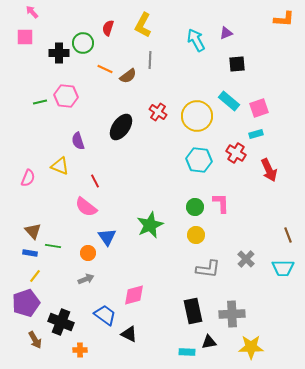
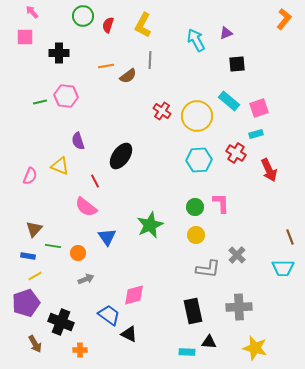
orange L-shape at (284, 19): rotated 55 degrees counterclockwise
red semicircle at (108, 28): moved 3 px up
green circle at (83, 43): moved 27 px up
orange line at (105, 69): moved 1 px right, 3 px up; rotated 35 degrees counterclockwise
red cross at (158, 112): moved 4 px right, 1 px up
black ellipse at (121, 127): moved 29 px down
cyan hexagon at (199, 160): rotated 10 degrees counterclockwise
pink semicircle at (28, 178): moved 2 px right, 2 px up
brown triangle at (33, 231): moved 1 px right, 2 px up; rotated 24 degrees clockwise
brown line at (288, 235): moved 2 px right, 2 px down
blue rectangle at (30, 253): moved 2 px left, 3 px down
orange circle at (88, 253): moved 10 px left
gray cross at (246, 259): moved 9 px left, 4 px up
yellow line at (35, 276): rotated 24 degrees clockwise
gray cross at (232, 314): moved 7 px right, 7 px up
blue trapezoid at (105, 315): moved 4 px right
brown arrow at (35, 340): moved 4 px down
black triangle at (209, 342): rotated 14 degrees clockwise
yellow star at (251, 347): moved 4 px right, 1 px down; rotated 15 degrees clockwise
